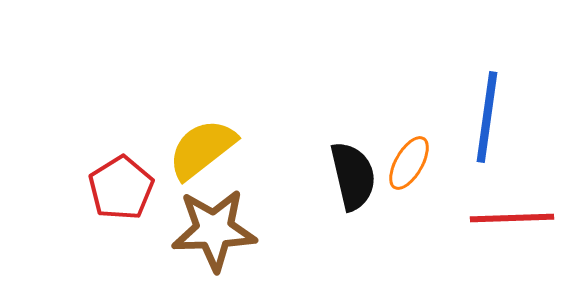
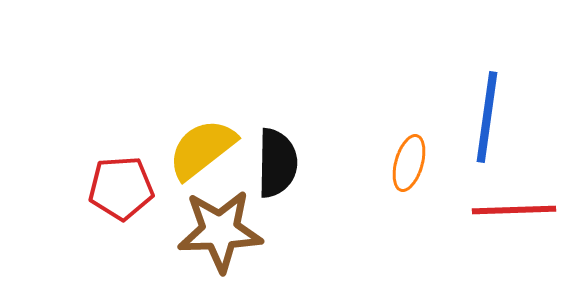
orange ellipse: rotated 14 degrees counterclockwise
black semicircle: moved 76 px left, 13 px up; rotated 14 degrees clockwise
red pentagon: rotated 28 degrees clockwise
red line: moved 2 px right, 8 px up
brown star: moved 6 px right, 1 px down
